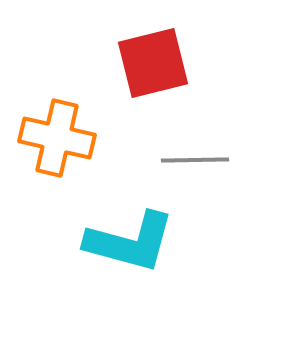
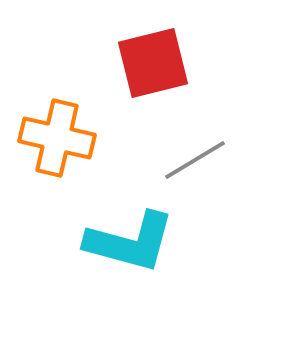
gray line: rotated 30 degrees counterclockwise
